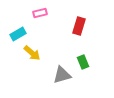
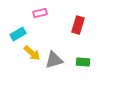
red rectangle: moved 1 px left, 1 px up
green rectangle: rotated 64 degrees counterclockwise
gray triangle: moved 8 px left, 15 px up
